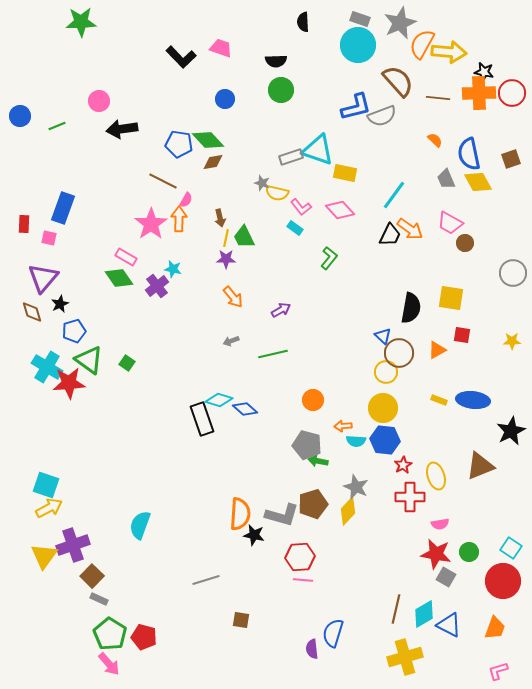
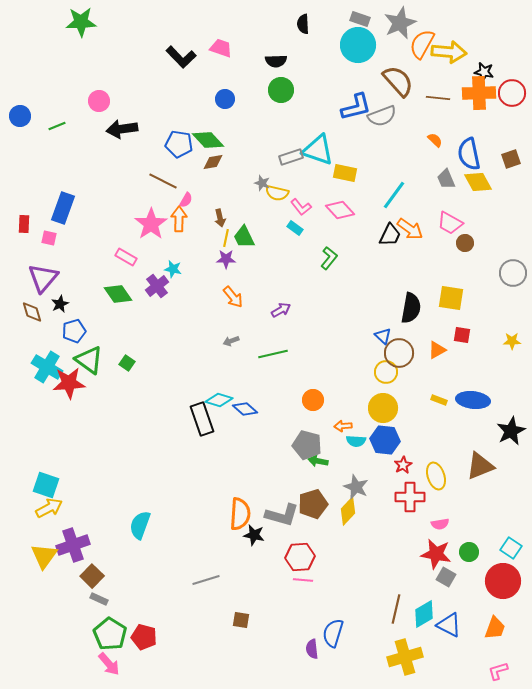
black semicircle at (303, 22): moved 2 px down
green diamond at (119, 278): moved 1 px left, 16 px down
